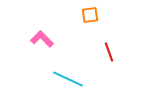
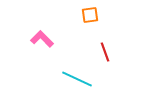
red line: moved 4 px left
cyan line: moved 9 px right
